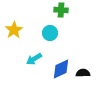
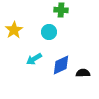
cyan circle: moved 1 px left, 1 px up
blue diamond: moved 4 px up
